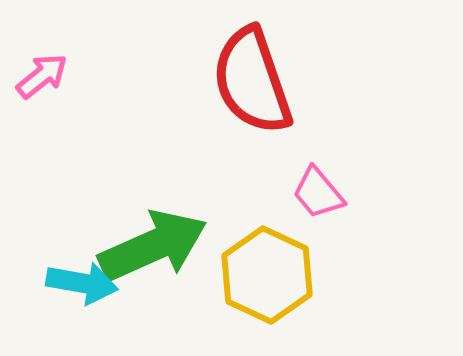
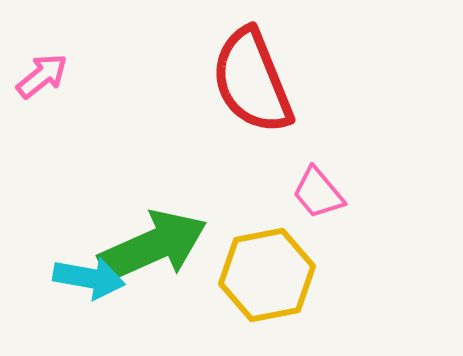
red semicircle: rotated 3 degrees counterclockwise
yellow hexagon: rotated 24 degrees clockwise
cyan arrow: moved 7 px right, 5 px up
